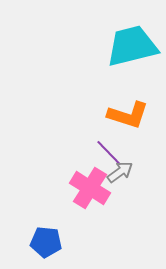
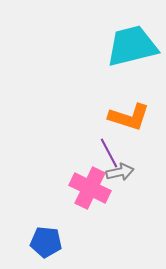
orange L-shape: moved 1 px right, 2 px down
purple line: rotated 16 degrees clockwise
gray arrow: rotated 24 degrees clockwise
pink cross: rotated 6 degrees counterclockwise
